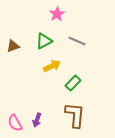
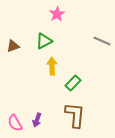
gray line: moved 25 px right
yellow arrow: rotated 66 degrees counterclockwise
